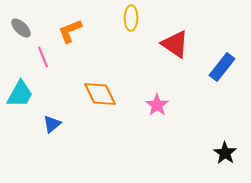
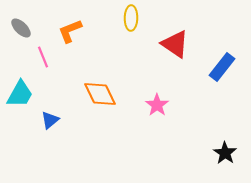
blue triangle: moved 2 px left, 4 px up
